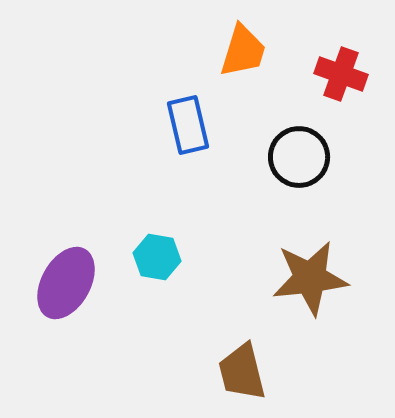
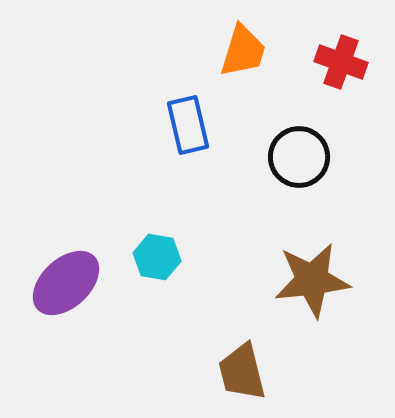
red cross: moved 12 px up
brown star: moved 2 px right, 2 px down
purple ellipse: rotated 18 degrees clockwise
